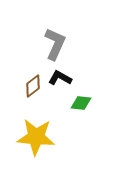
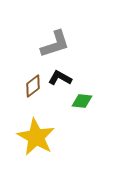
gray L-shape: rotated 48 degrees clockwise
green diamond: moved 1 px right, 2 px up
yellow star: rotated 24 degrees clockwise
